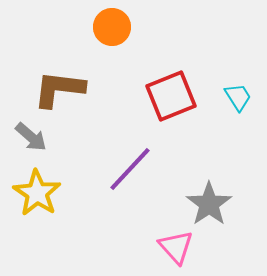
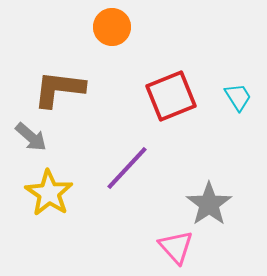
purple line: moved 3 px left, 1 px up
yellow star: moved 12 px right
